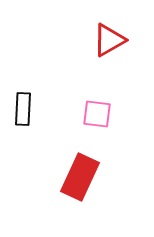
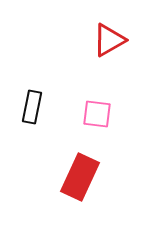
black rectangle: moved 9 px right, 2 px up; rotated 8 degrees clockwise
